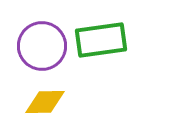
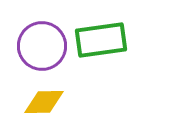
yellow diamond: moved 1 px left
